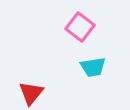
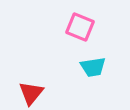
pink square: rotated 16 degrees counterclockwise
